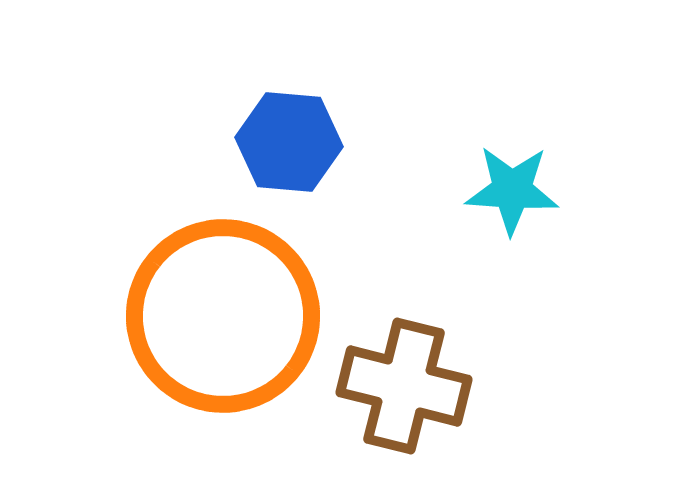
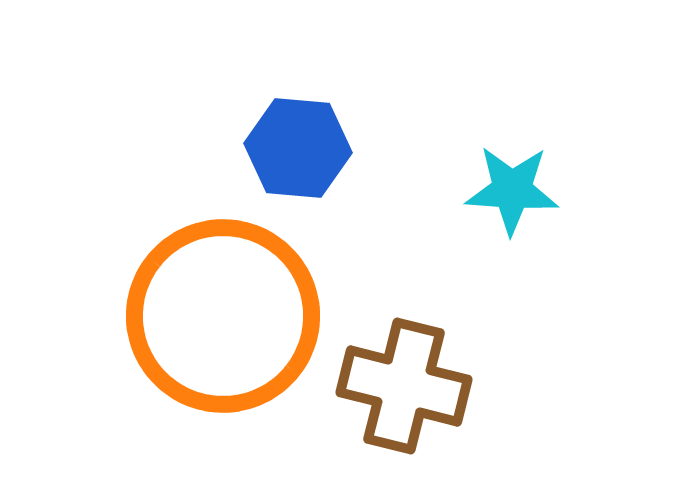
blue hexagon: moved 9 px right, 6 px down
